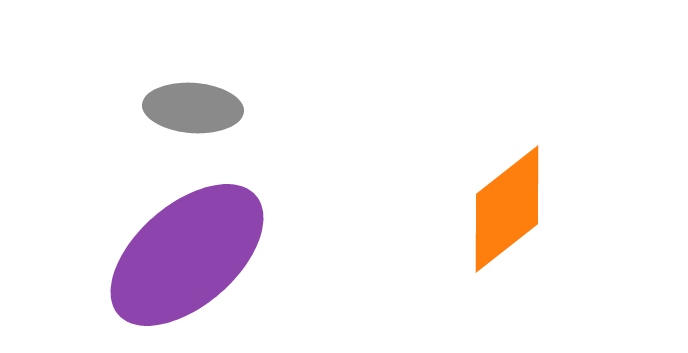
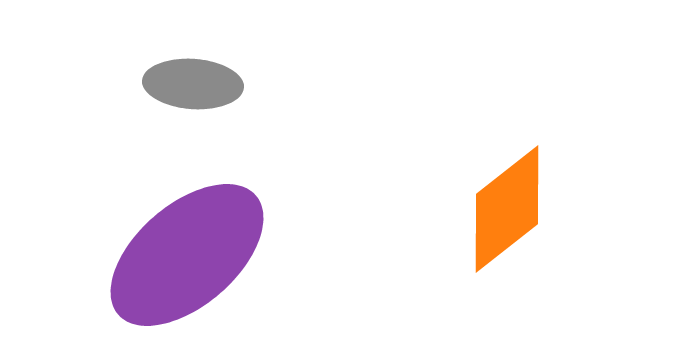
gray ellipse: moved 24 px up
